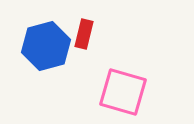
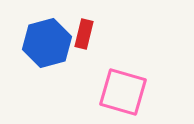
blue hexagon: moved 1 px right, 3 px up
